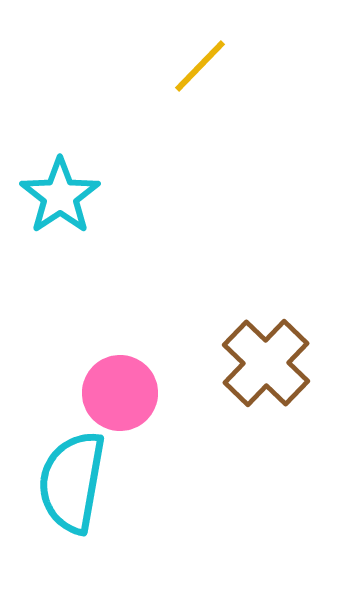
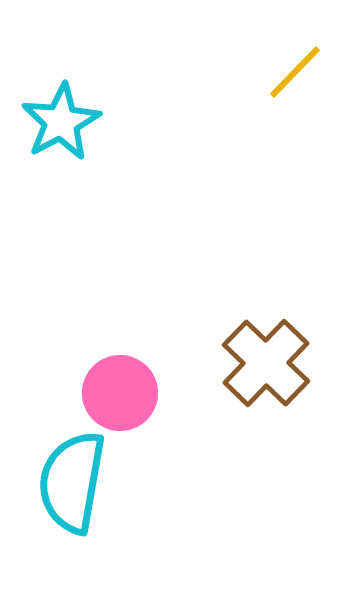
yellow line: moved 95 px right, 6 px down
cyan star: moved 1 px right, 74 px up; rotated 6 degrees clockwise
